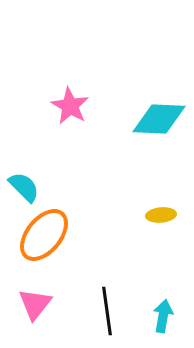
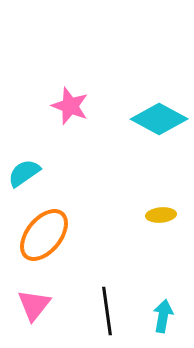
pink star: rotated 9 degrees counterclockwise
cyan diamond: rotated 26 degrees clockwise
cyan semicircle: moved 14 px up; rotated 80 degrees counterclockwise
pink triangle: moved 1 px left, 1 px down
